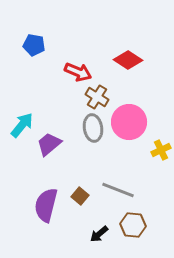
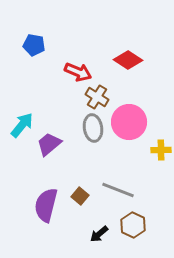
yellow cross: rotated 24 degrees clockwise
brown hexagon: rotated 20 degrees clockwise
